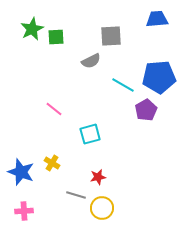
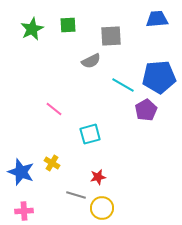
green square: moved 12 px right, 12 px up
